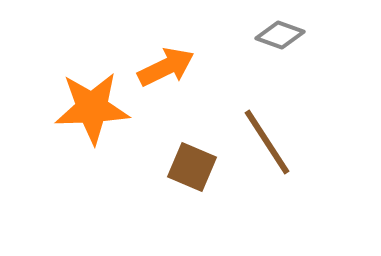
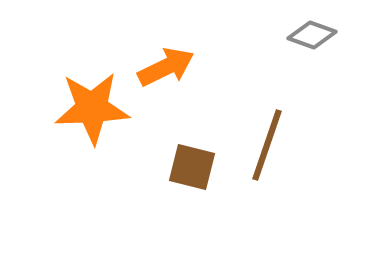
gray diamond: moved 32 px right
brown line: moved 3 px down; rotated 52 degrees clockwise
brown square: rotated 9 degrees counterclockwise
